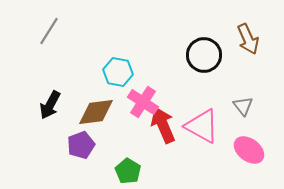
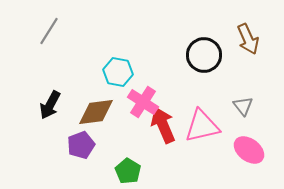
pink triangle: rotated 42 degrees counterclockwise
